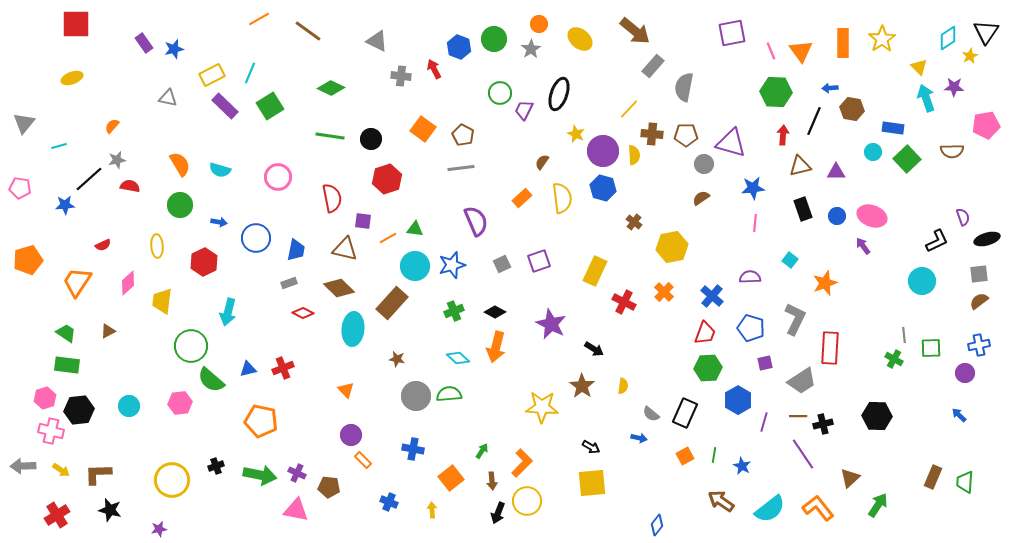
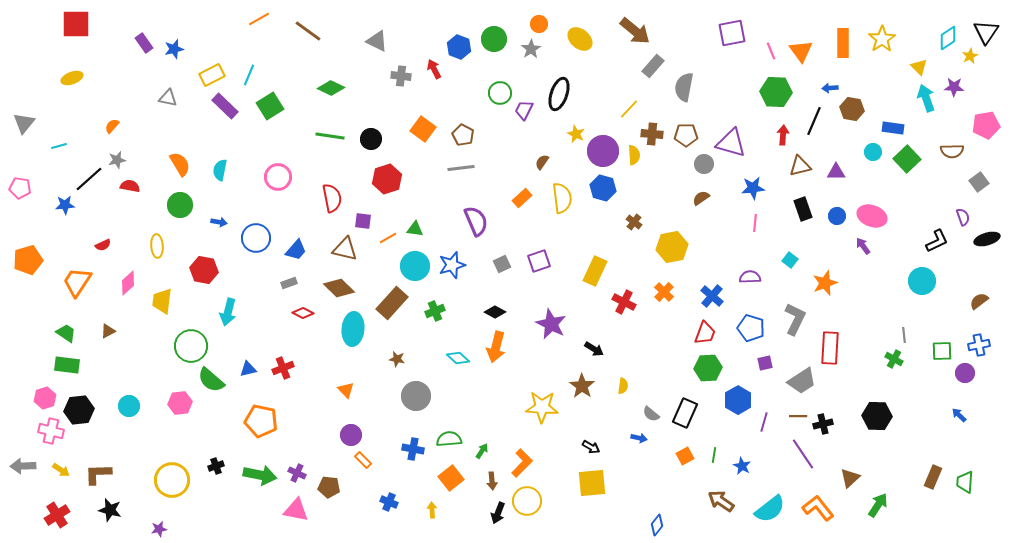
cyan line at (250, 73): moved 1 px left, 2 px down
cyan semicircle at (220, 170): rotated 85 degrees clockwise
blue trapezoid at (296, 250): rotated 30 degrees clockwise
red hexagon at (204, 262): moved 8 px down; rotated 24 degrees counterclockwise
gray square at (979, 274): moved 92 px up; rotated 30 degrees counterclockwise
green cross at (454, 311): moved 19 px left
green square at (931, 348): moved 11 px right, 3 px down
green semicircle at (449, 394): moved 45 px down
